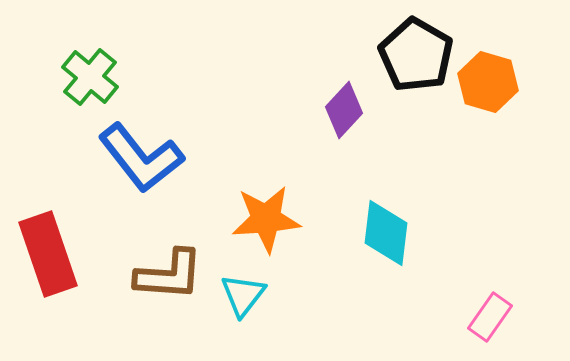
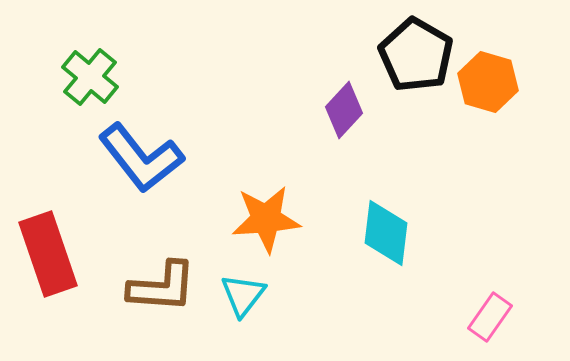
brown L-shape: moved 7 px left, 12 px down
